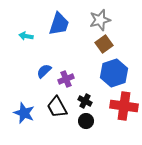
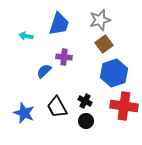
purple cross: moved 2 px left, 22 px up; rotated 28 degrees clockwise
